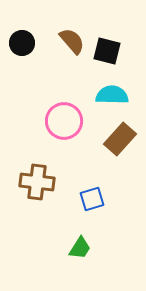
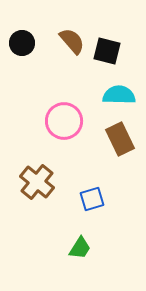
cyan semicircle: moved 7 px right
brown rectangle: rotated 68 degrees counterclockwise
brown cross: rotated 32 degrees clockwise
